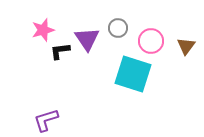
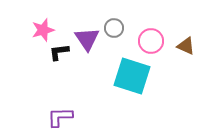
gray circle: moved 4 px left
brown triangle: rotated 42 degrees counterclockwise
black L-shape: moved 1 px left, 1 px down
cyan square: moved 1 px left, 2 px down
purple L-shape: moved 14 px right, 3 px up; rotated 16 degrees clockwise
